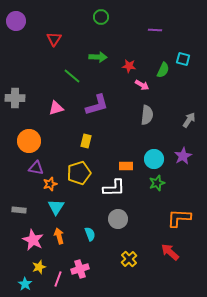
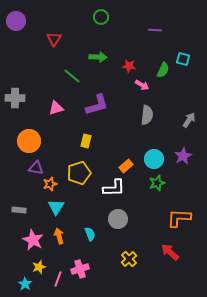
orange rectangle: rotated 40 degrees counterclockwise
